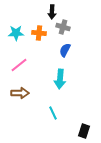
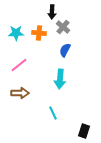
gray cross: rotated 24 degrees clockwise
